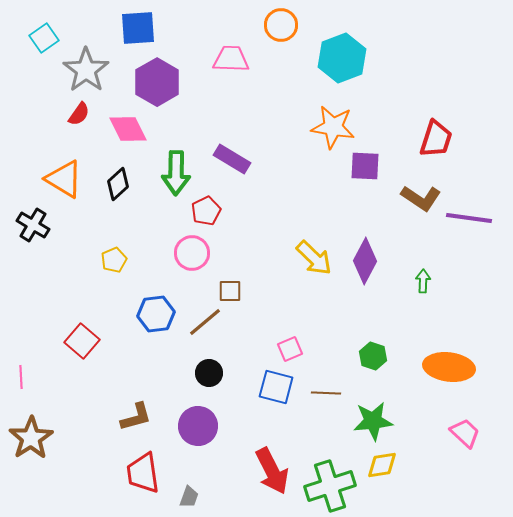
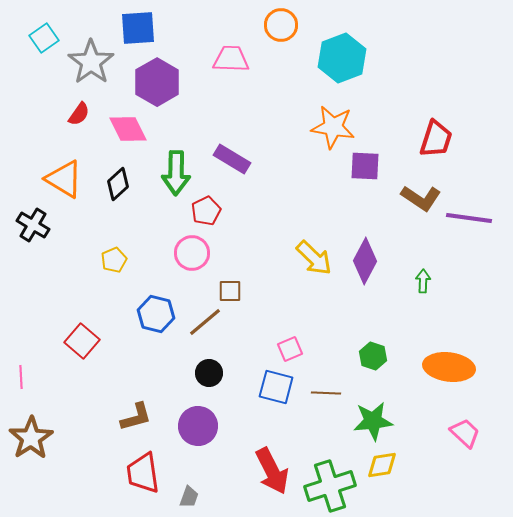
gray star at (86, 70): moved 5 px right, 8 px up
blue hexagon at (156, 314): rotated 21 degrees clockwise
